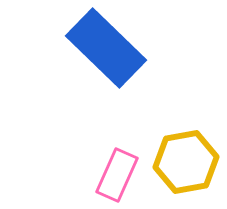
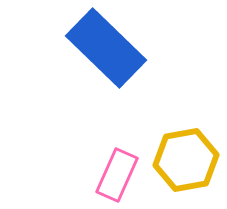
yellow hexagon: moved 2 px up
